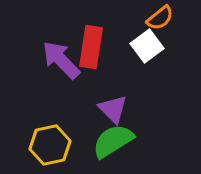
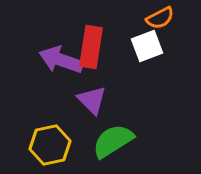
orange semicircle: rotated 12 degrees clockwise
white square: rotated 16 degrees clockwise
purple arrow: rotated 27 degrees counterclockwise
purple triangle: moved 21 px left, 9 px up
